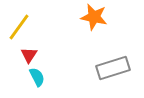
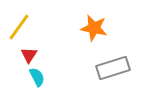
orange star: moved 11 px down
